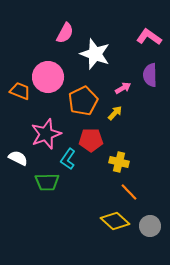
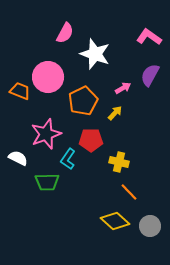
purple semicircle: rotated 30 degrees clockwise
